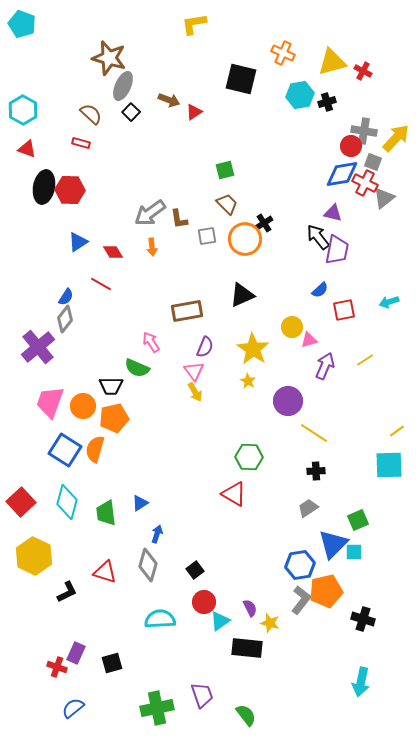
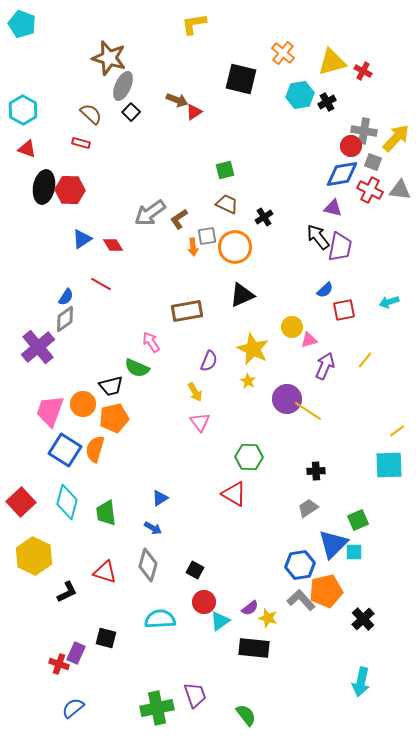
orange cross at (283, 53): rotated 15 degrees clockwise
brown arrow at (169, 100): moved 8 px right
black cross at (327, 102): rotated 12 degrees counterclockwise
red cross at (365, 183): moved 5 px right, 7 px down
gray triangle at (384, 198): moved 16 px right, 8 px up; rotated 45 degrees clockwise
brown trapezoid at (227, 204): rotated 20 degrees counterclockwise
purple triangle at (333, 213): moved 5 px up
brown L-shape at (179, 219): rotated 65 degrees clockwise
black cross at (264, 223): moved 6 px up
orange circle at (245, 239): moved 10 px left, 8 px down
blue triangle at (78, 242): moved 4 px right, 3 px up
orange arrow at (152, 247): moved 41 px right
purple trapezoid at (337, 250): moved 3 px right, 3 px up
red diamond at (113, 252): moved 7 px up
blue semicircle at (320, 290): moved 5 px right
gray diamond at (65, 319): rotated 16 degrees clockwise
purple semicircle at (205, 347): moved 4 px right, 14 px down
yellow star at (253, 349): rotated 8 degrees counterclockwise
yellow line at (365, 360): rotated 18 degrees counterclockwise
pink triangle at (194, 371): moved 6 px right, 51 px down
black trapezoid at (111, 386): rotated 15 degrees counterclockwise
purple circle at (288, 401): moved 1 px left, 2 px up
pink trapezoid at (50, 402): moved 9 px down
orange circle at (83, 406): moved 2 px up
yellow line at (314, 433): moved 6 px left, 22 px up
blue triangle at (140, 503): moved 20 px right, 5 px up
blue arrow at (157, 534): moved 4 px left, 6 px up; rotated 102 degrees clockwise
black square at (195, 570): rotated 24 degrees counterclockwise
gray L-shape at (301, 600): rotated 80 degrees counterclockwise
purple semicircle at (250, 608): rotated 78 degrees clockwise
black cross at (363, 619): rotated 30 degrees clockwise
yellow star at (270, 623): moved 2 px left, 5 px up
black rectangle at (247, 648): moved 7 px right
black square at (112, 663): moved 6 px left, 25 px up; rotated 30 degrees clockwise
red cross at (57, 667): moved 2 px right, 3 px up
purple trapezoid at (202, 695): moved 7 px left
